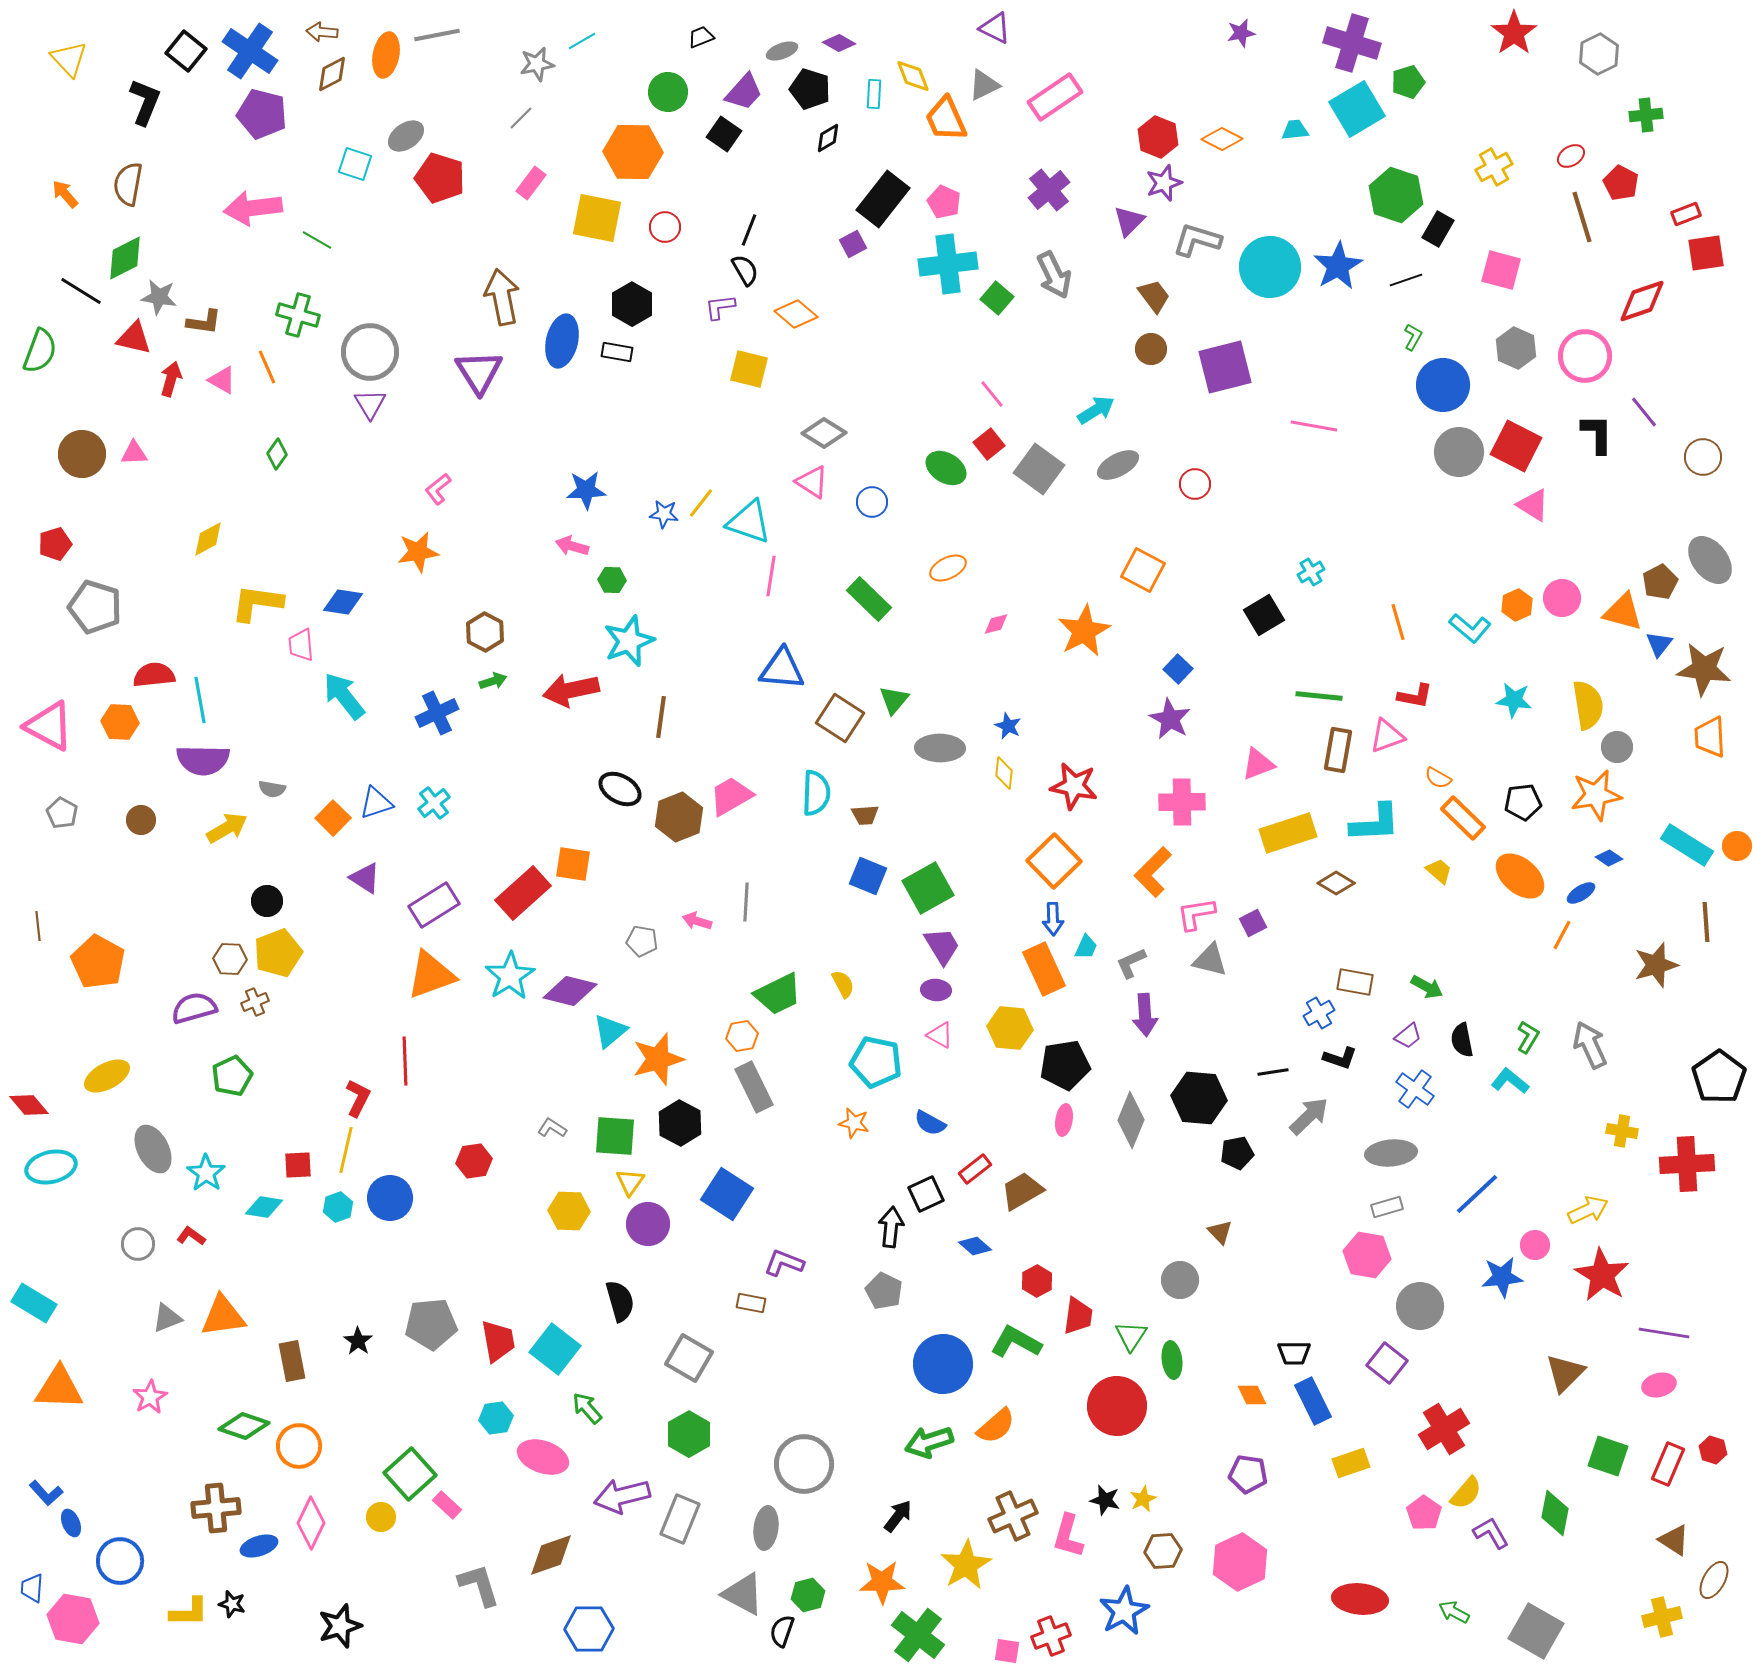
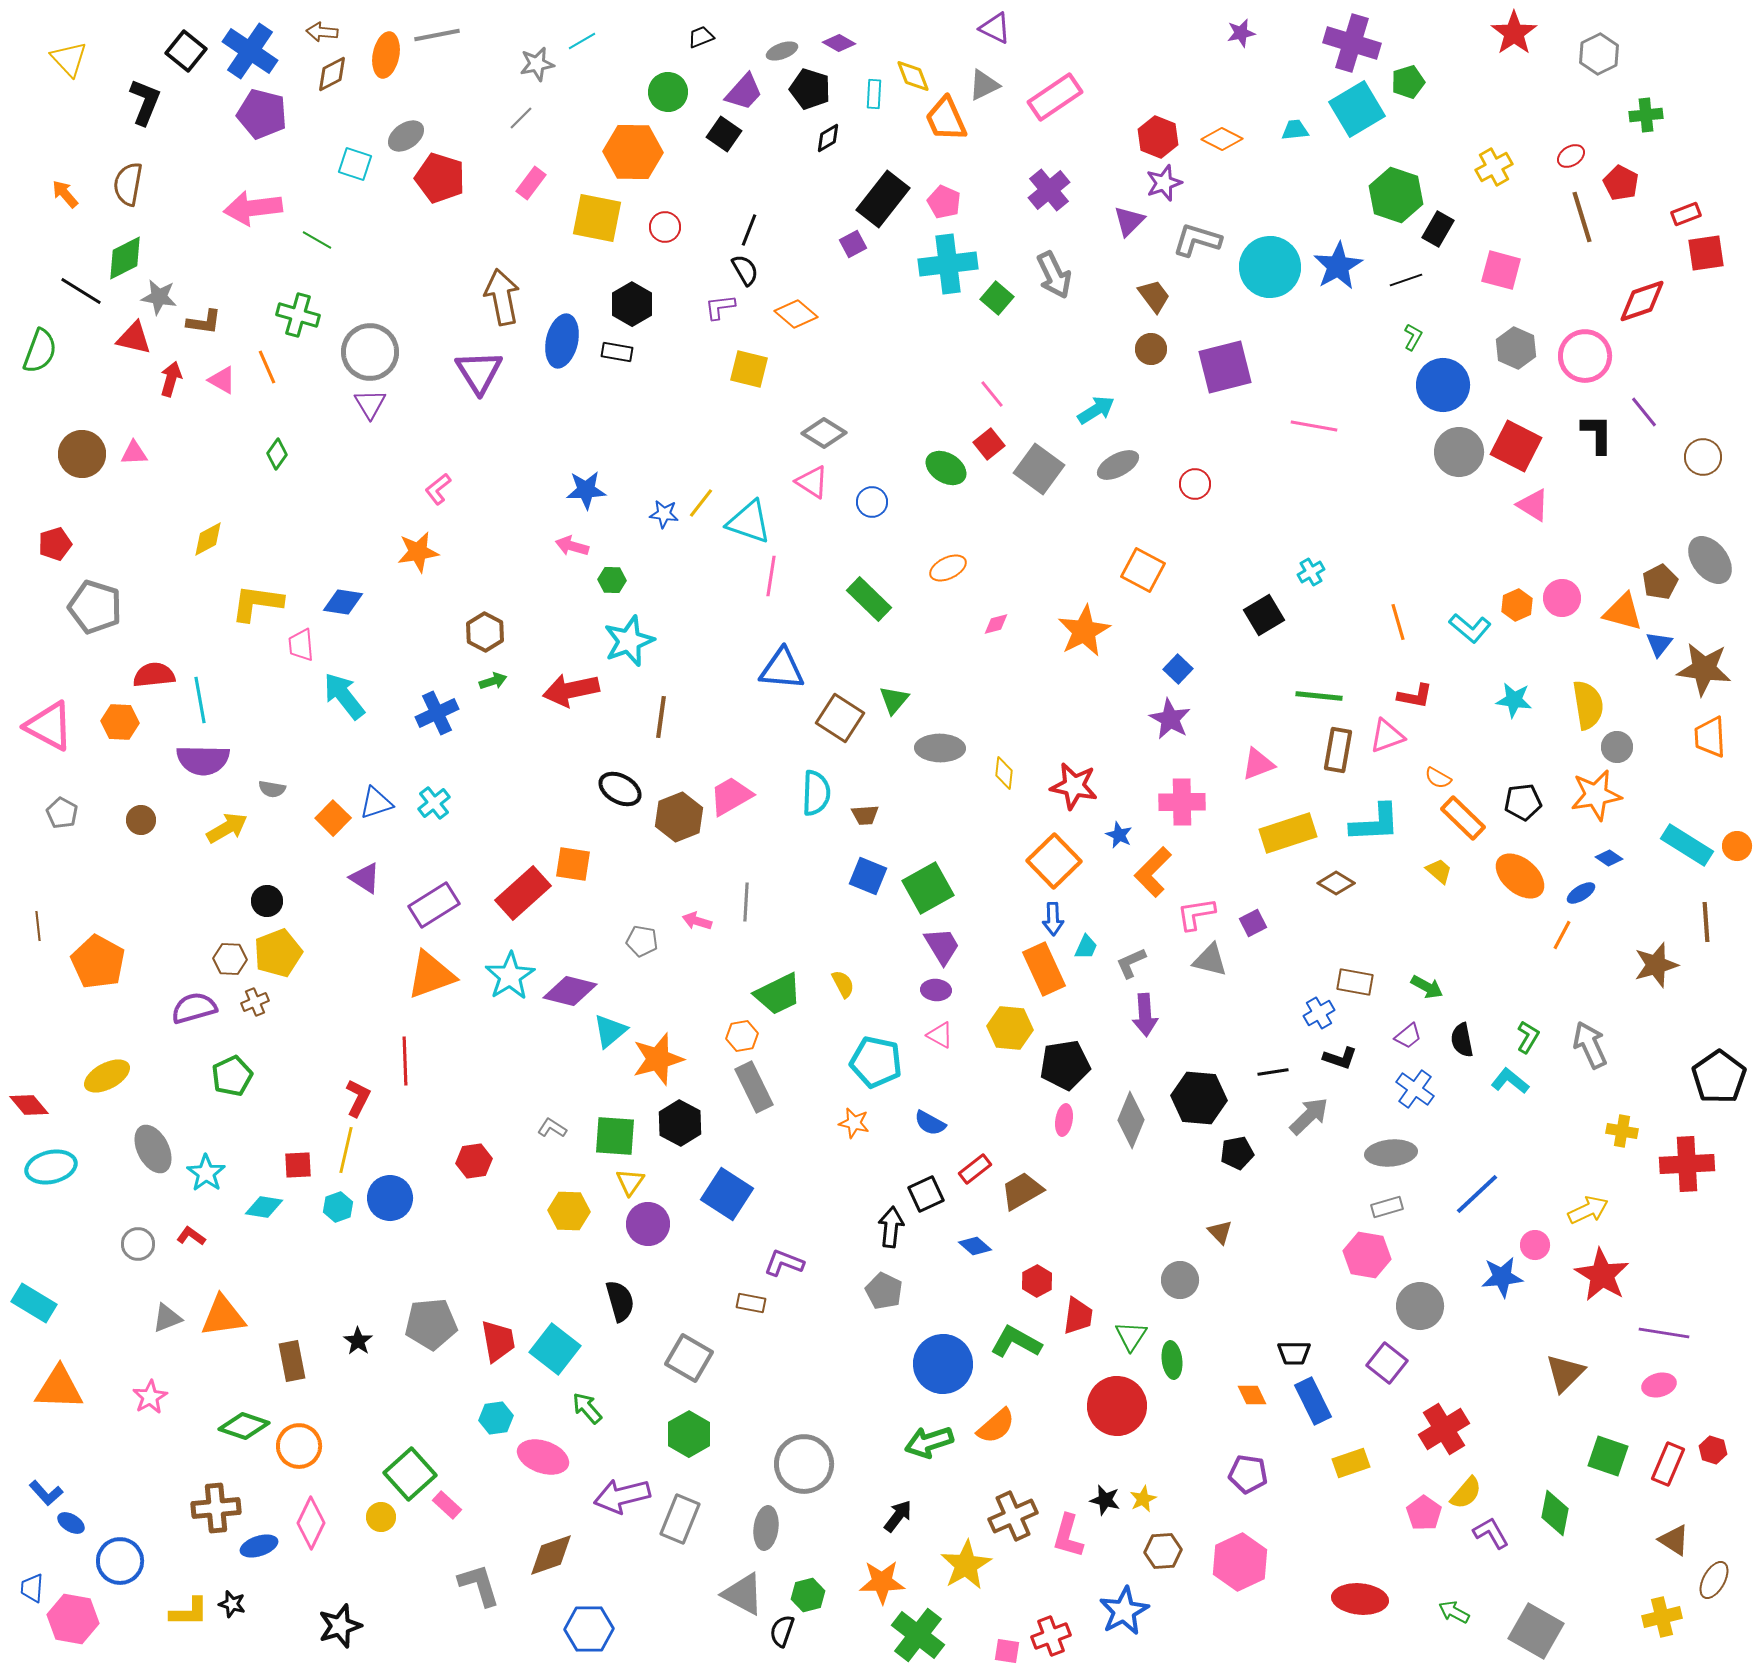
blue star at (1008, 726): moved 111 px right, 109 px down
blue ellipse at (71, 1523): rotated 36 degrees counterclockwise
